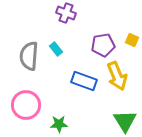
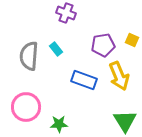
yellow arrow: moved 2 px right
blue rectangle: moved 1 px up
pink circle: moved 2 px down
